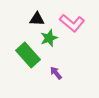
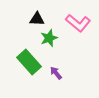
pink L-shape: moved 6 px right
green rectangle: moved 1 px right, 7 px down
